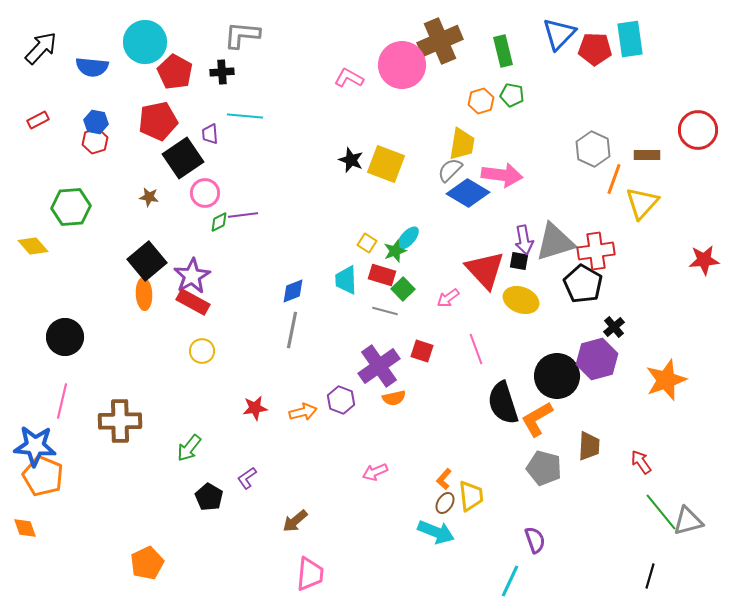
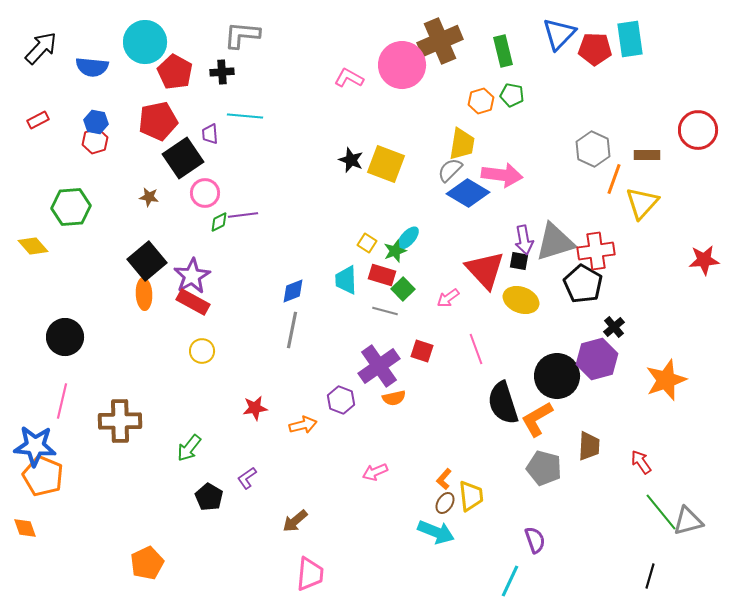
orange arrow at (303, 412): moved 13 px down
